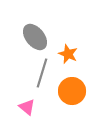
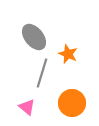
gray ellipse: moved 1 px left
orange circle: moved 12 px down
